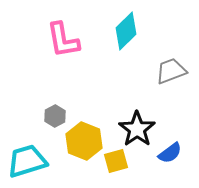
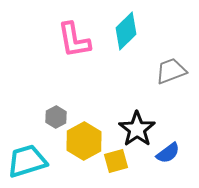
pink L-shape: moved 11 px right
gray hexagon: moved 1 px right, 1 px down
yellow hexagon: rotated 9 degrees clockwise
blue semicircle: moved 2 px left
